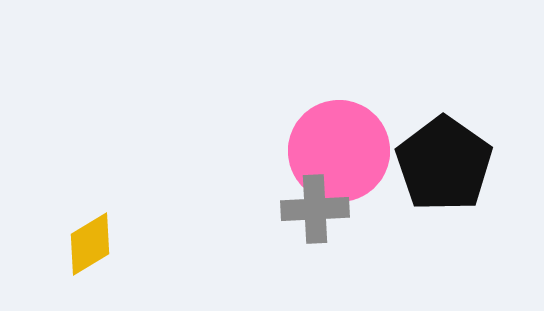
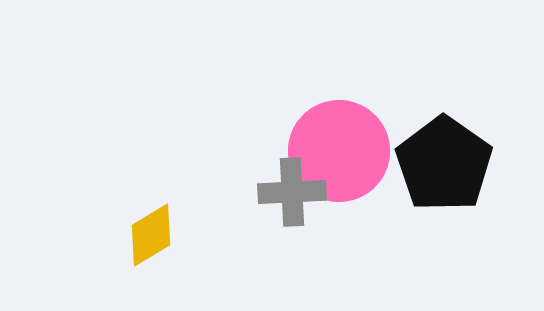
gray cross: moved 23 px left, 17 px up
yellow diamond: moved 61 px right, 9 px up
